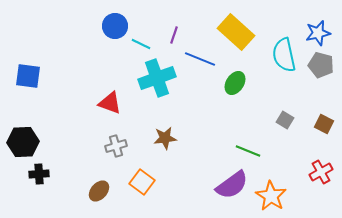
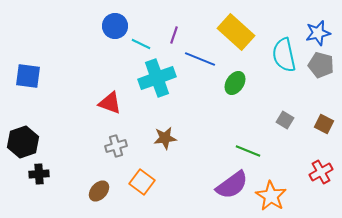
black hexagon: rotated 16 degrees counterclockwise
